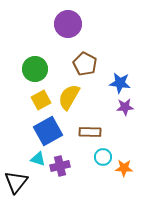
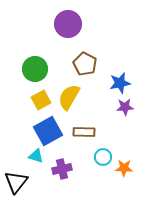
blue star: rotated 20 degrees counterclockwise
brown rectangle: moved 6 px left
cyan triangle: moved 2 px left, 3 px up
purple cross: moved 2 px right, 3 px down
